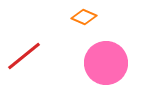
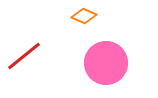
orange diamond: moved 1 px up
